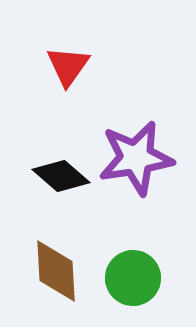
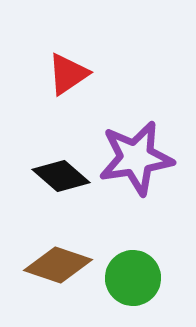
red triangle: moved 8 px down; rotated 21 degrees clockwise
brown diamond: moved 2 px right, 6 px up; rotated 68 degrees counterclockwise
